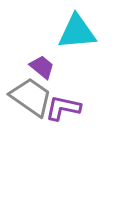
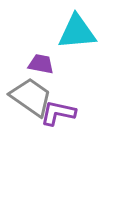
purple trapezoid: moved 1 px left, 3 px up; rotated 28 degrees counterclockwise
purple L-shape: moved 5 px left, 5 px down
